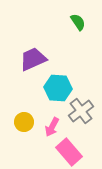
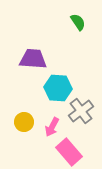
purple trapezoid: rotated 28 degrees clockwise
